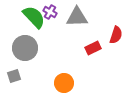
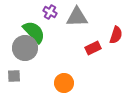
green semicircle: moved 15 px down
gray square: rotated 16 degrees clockwise
